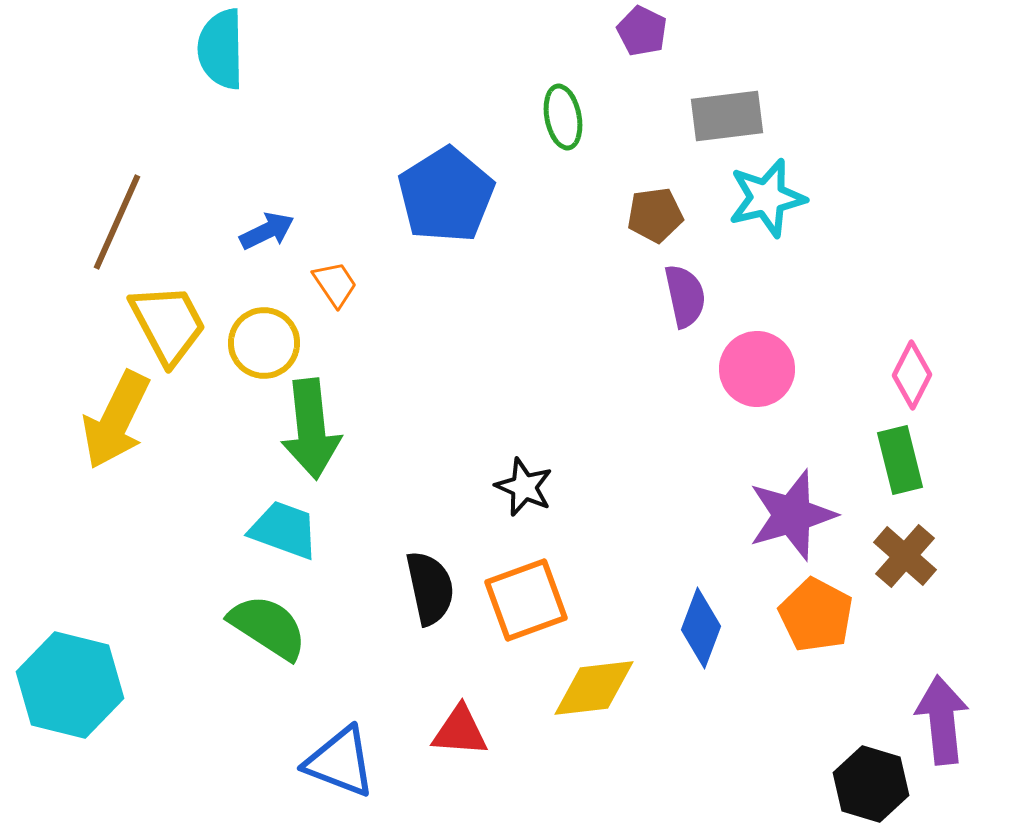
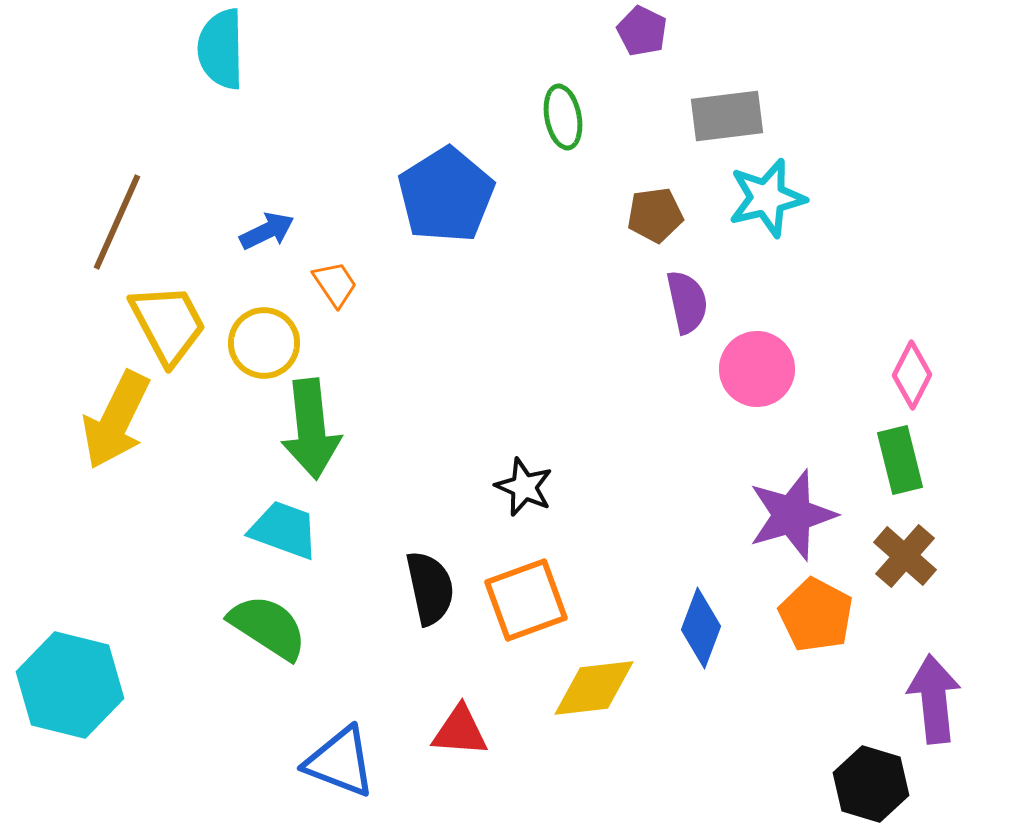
purple semicircle: moved 2 px right, 6 px down
purple arrow: moved 8 px left, 21 px up
